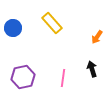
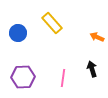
blue circle: moved 5 px right, 5 px down
orange arrow: rotated 80 degrees clockwise
purple hexagon: rotated 10 degrees clockwise
